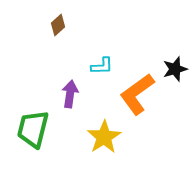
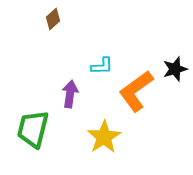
brown diamond: moved 5 px left, 6 px up
orange L-shape: moved 1 px left, 3 px up
